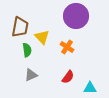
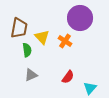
purple circle: moved 4 px right, 2 px down
brown trapezoid: moved 1 px left, 1 px down
orange cross: moved 2 px left, 6 px up
cyan triangle: rotated 48 degrees counterclockwise
